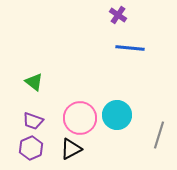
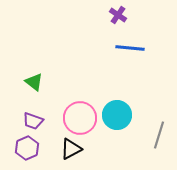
purple hexagon: moved 4 px left
